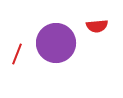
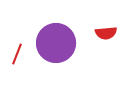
red semicircle: moved 9 px right, 7 px down
